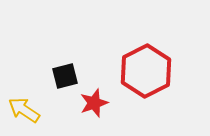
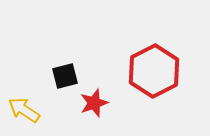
red hexagon: moved 8 px right
